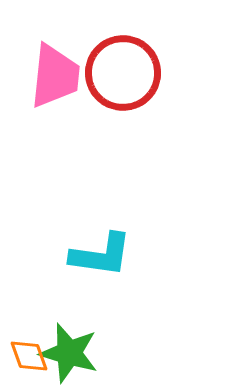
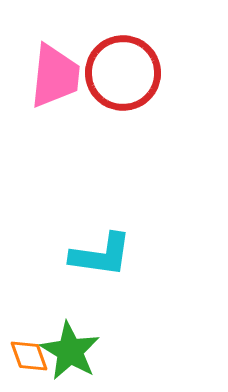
green star: moved 1 px right, 2 px up; rotated 14 degrees clockwise
